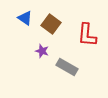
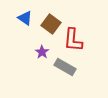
red L-shape: moved 14 px left, 5 px down
purple star: moved 1 px down; rotated 16 degrees clockwise
gray rectangle: moved 2 px left
